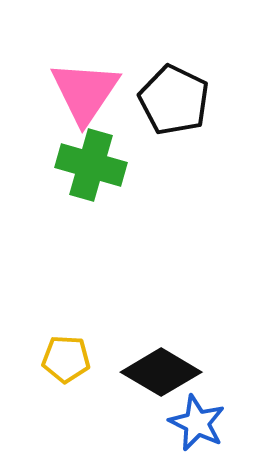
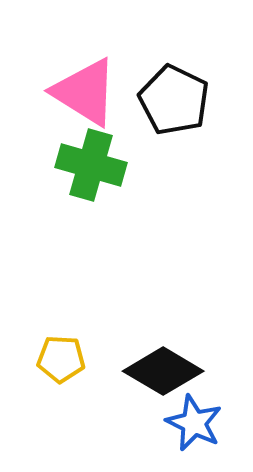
pink triangle: rotated 32 degrees counterclockwise
yellow pentagon: moved 5 px left
black diamond: moved 2 px right, 1 px up
blue star: moved 3 px left
